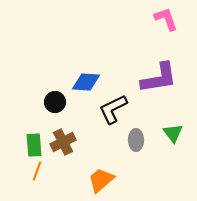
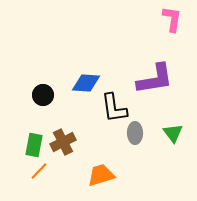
pink L-shape: moved 6 px right; rotated 28 degrees clockwise
purple L-shape: moved 4 px left, 1 px down
blue diamond: moved 1 px down
black circle: moved 12 px left, 7 px up
black L-shape: moved 1 px right, 1 px up; rotated 72 degrees counterclockwise
gray ellipse: moved 1 px left, 7 px up
green rectangle: rotated 15 degrees clockwise
orange line: moved 2 px right; rotated 24 degrees clockwise
orange trapezoid: moved 5 px up; rotated 24 degrees clockwise
